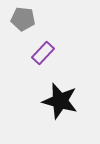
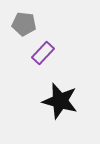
gray pentagon: moved 1 px right, 5 px down
